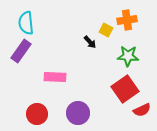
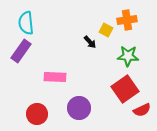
purple circle: moved 1 px right, 5 px up
